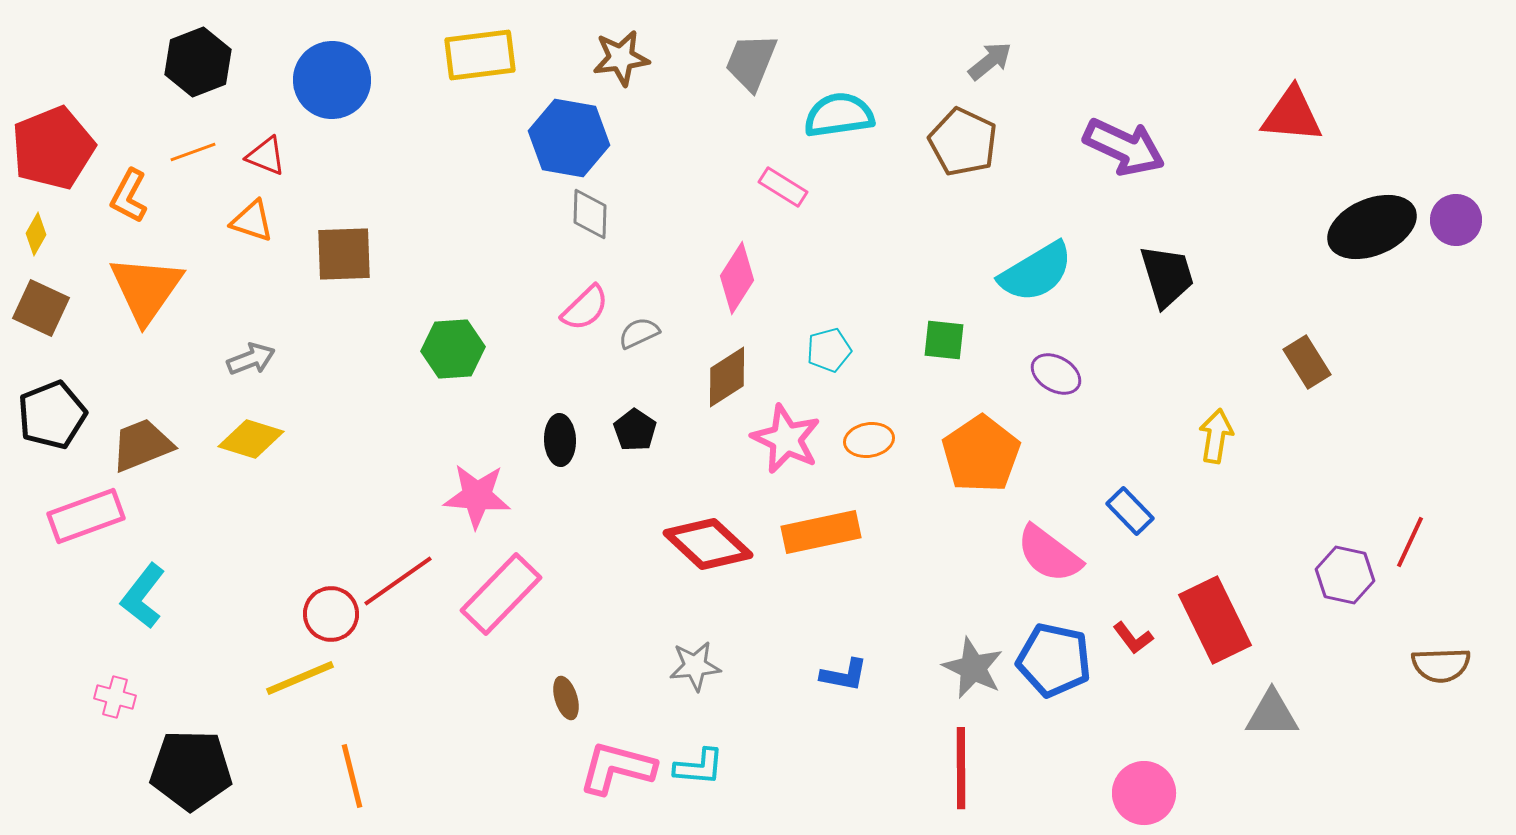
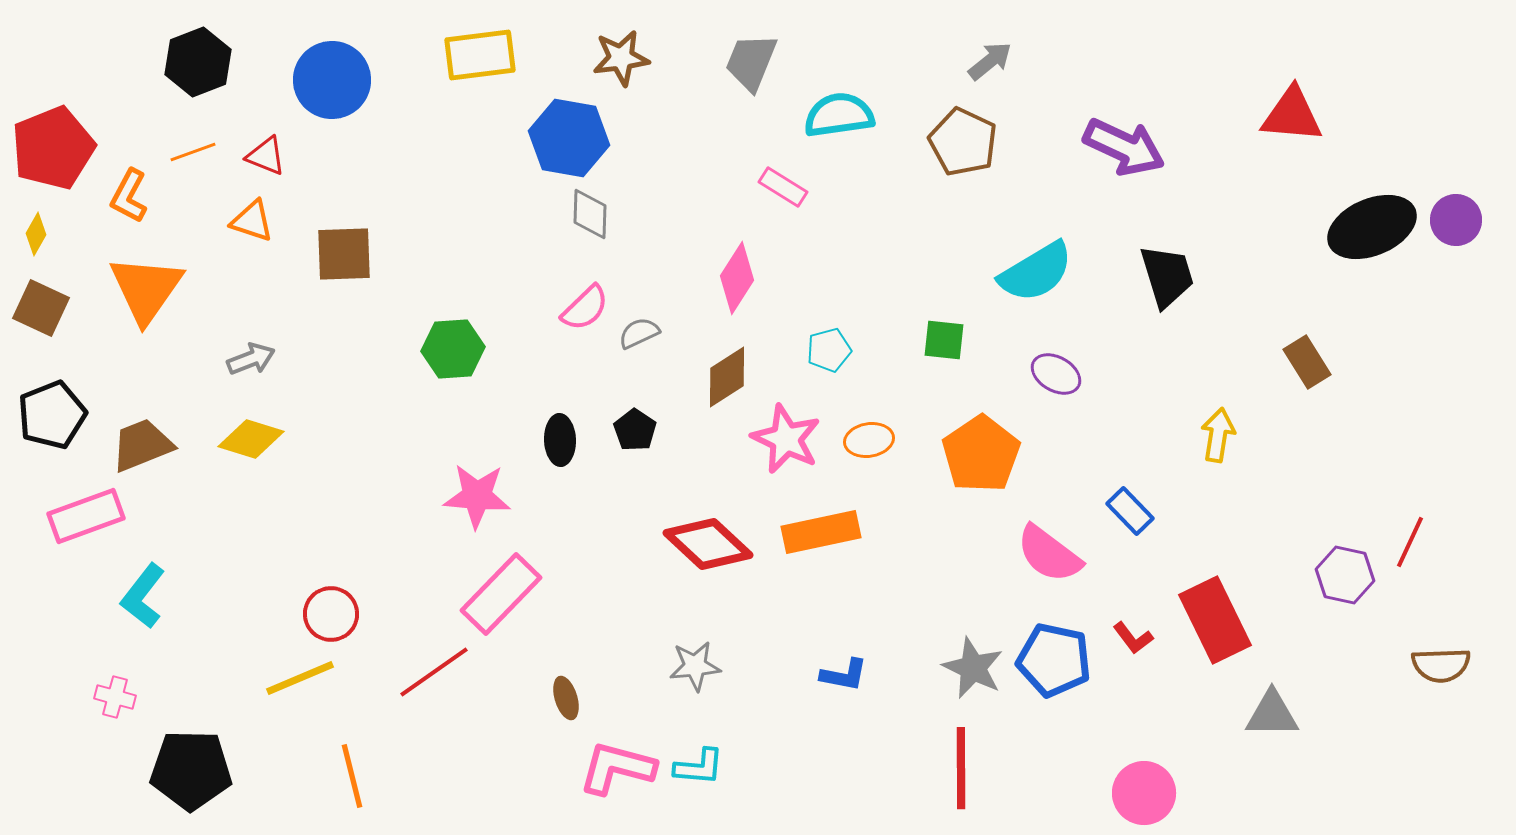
yellow arrow at (1216, 436): moved 2 px right, 1 px up
red line at (398, 581): moved 36 px right, 91 px down
